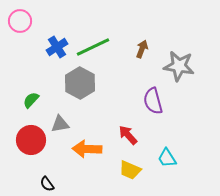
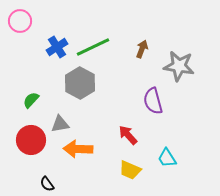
orange arrow: moved 9 px left
